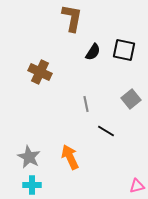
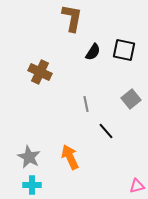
black line: rotated 18 degrees clockwise
